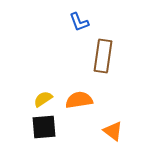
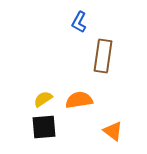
blue L-shape: rotated 50 degrees clockwise
